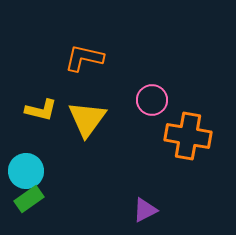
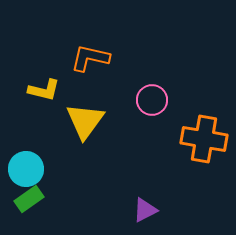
orange L-shape: moved 6 px right
yellow L-shape: moved 3 px right, 20 px up
yellow triangle: moved 2 px left, 2 px down
orange cross: moved 16 px right, 3 px down
cyan circle: moved 2 px up
